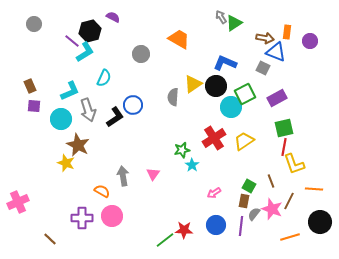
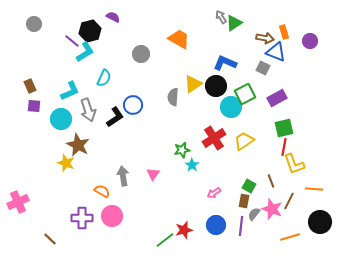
orange rectangle at (287, 32): moved 3 px left; rotated 24 degrees counterclockwise
red star at (184, 230): rotated 18 degrees counterclockwise
